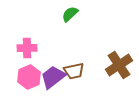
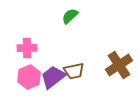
green semicircle: moved 2 px down
